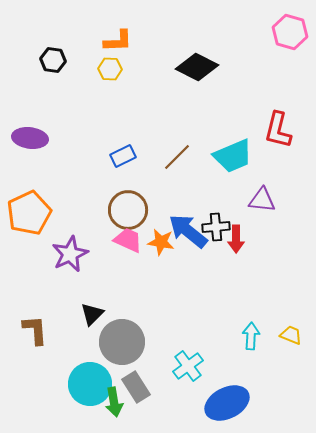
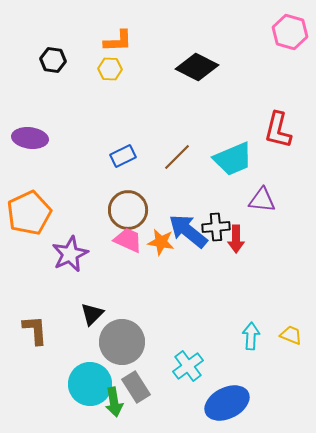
cyan trapezoid: moved 3 px down
